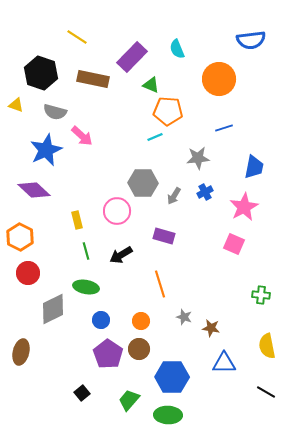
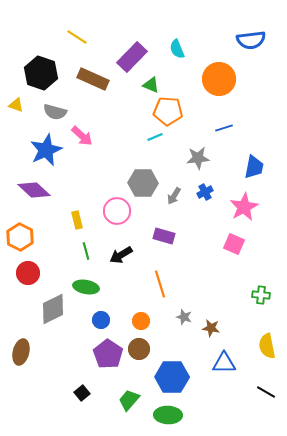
brown rectangle at (93, 79): rotated 12 degrees clockwise
